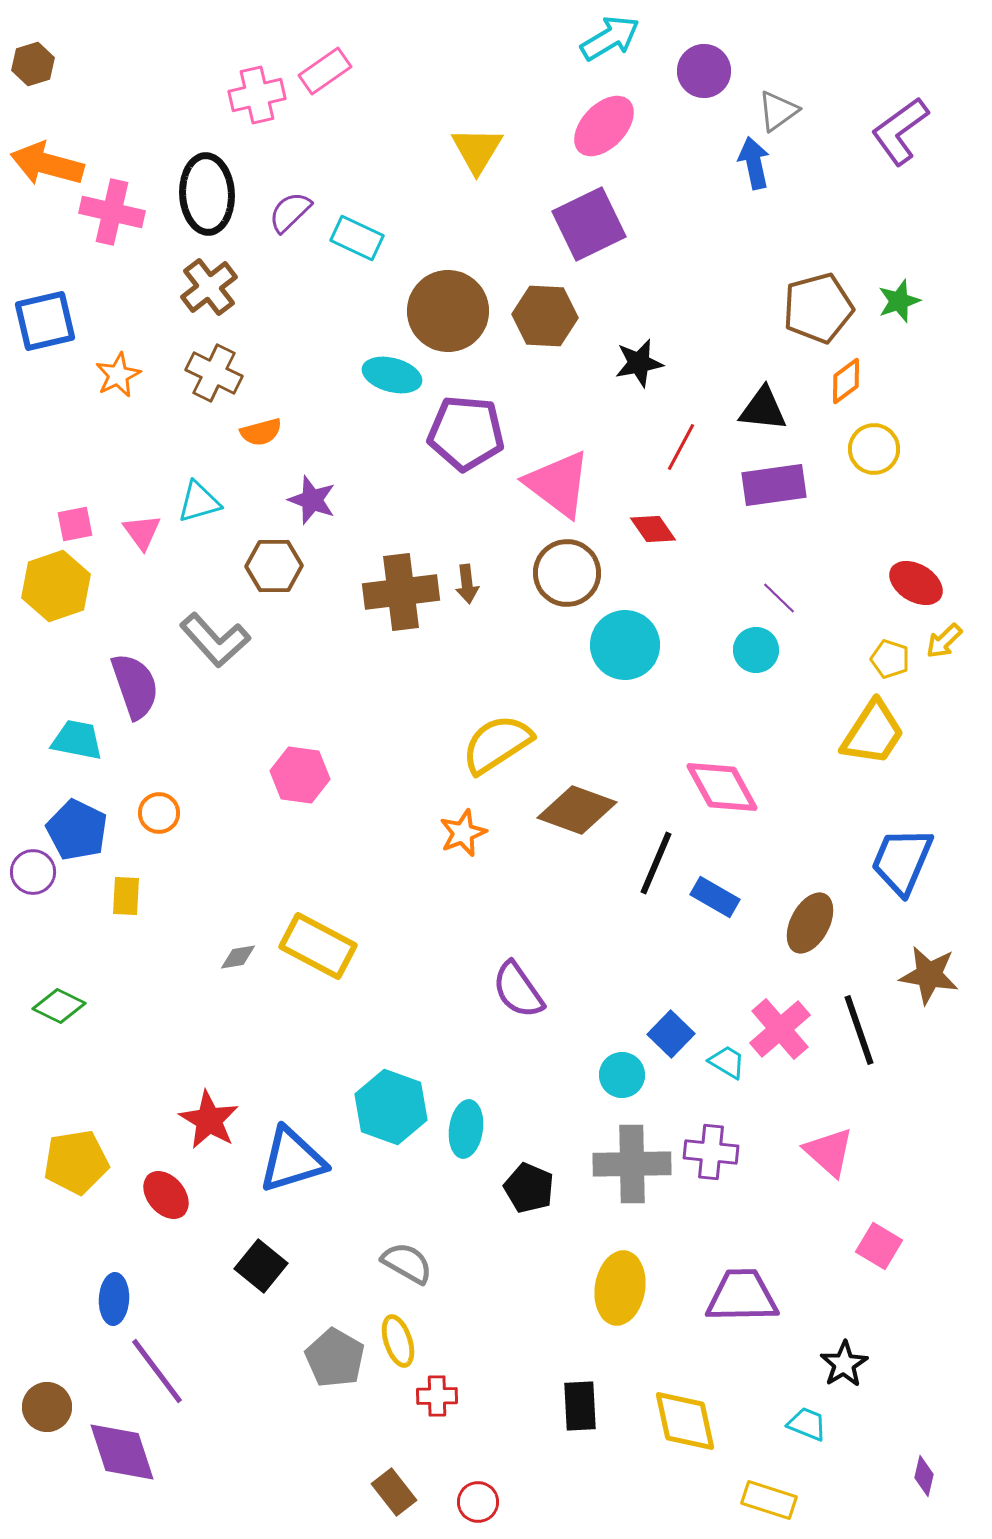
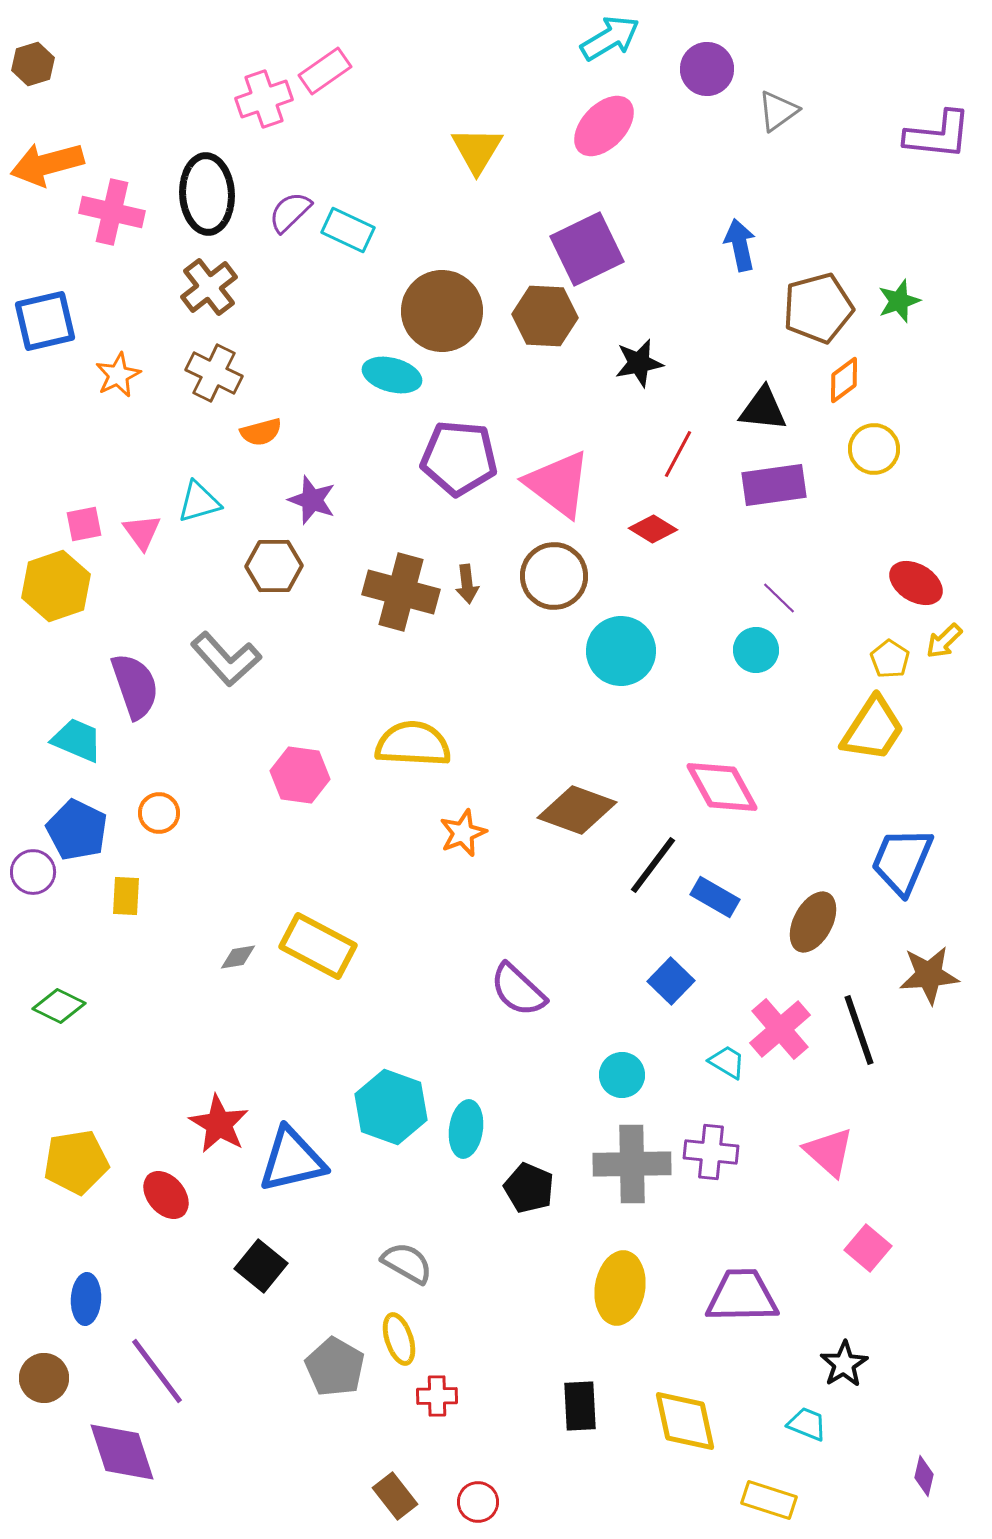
purple circle at (704, 71): moved 3 px right, 2 px up
pink cross at (257, 95): moved 7 px right, 4 px down; rotated 6 degrees counterclockwise
purple L-shape at (900, 131): moved 38 px right, 4 px down; rotated 138 degrees counterclockwise
blue arrow at (754, 163): moved 14 px left, 82 px down
orange arrow at (47, 164): rotated 30 degrees counterclockwise
purple square at (589, 224): moved 2 px left, 25 px down
cyan rectangle at (357, 238): moved 9 px left, 8 px up
brown circle at (448, 311): moved 6 px left
orange diamond at (846, 381): moved 2 px left, 1 px up
purple pentagon at (466, 433): moved 7 px left, 25 px down
red line at (681, 447): moved 3 px left, 7 px down
pink square at (75, 524): moved 9 px right
red diamond at (653, 529): rotated 24 degrees counterclockwise
brown circle at (567, 573): moved 13 px left, 3 px down
brown cross at (401, 592): rotated 22 degrees clockwise
gray L-shape at (215, 640): moved 11 px right, 19 px down
cyan circle at (625, 645): moved 4 px left, 6 px down
yellow pentagon at (890, 659): rotated 15 degrees clockwise
yellow trapezoid at (873, 733): moved 4 px up
cyan trapezoid at (77, 740): rotated 12 degrees clockwise
yellow semicircle at (497, 744): moved 84 px left; rotated 36 degrees clockwise
black line at (656, 863): moved 3 px left, 2 px down; rotated 14 degrees clockwise
brown ellipse at (810, 923): moved 3 px right, 1 px up
brown star at (929, 975): rotated 14 degrees counterclockwise
purple semicircle at (518, 990): rotated 12 degrees counterclockwise
blue square at (671, 1034): moved 53 px up
red star at (209, 1120): moved 10 px right, 4 px down
blue triangle at (292, 1160): rotated 4 degrees clockwise
pink square at (879, 1246): moved 11 px left, 2 px down; rotated 9 degrees clockwise
blue ellipse at (114, 1299): moved 28 px left
yellow ellipse at (398, 1341): moved 1 px right, 2 px up
gray pentagon at (335, 1358): moved 9 px down
brown circle at (47, 1407): moved 3 px left, 29 px up
brown rectangle at (394, 1492): moved 1 px right, 4 px down
